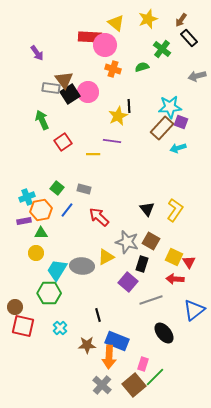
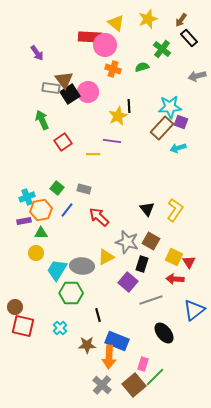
green hexagon at (49, 293): moved 22 px right
